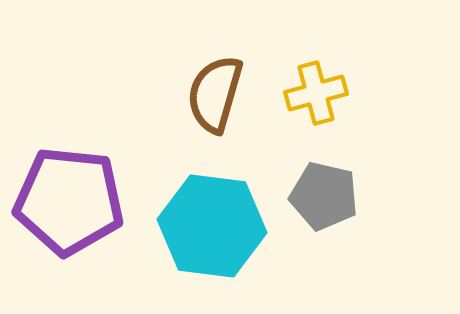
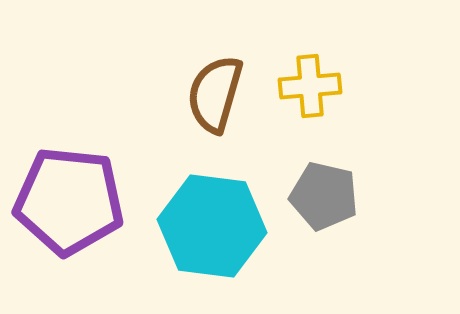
yellow cross: moved 6 px left, 7 px up; rotated 10 degrees clockwise
